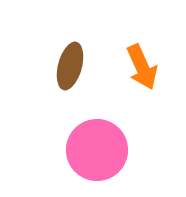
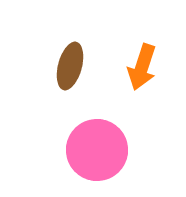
orange arrow: rotated 42 degrees clockwise
